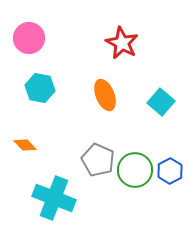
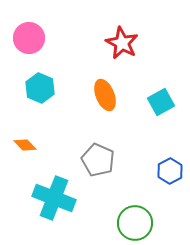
cyan hexagon: rotated 12 degrees clockwise
cyan square: rotated 20 degrees clockwise
green circle: moved 53 px down
